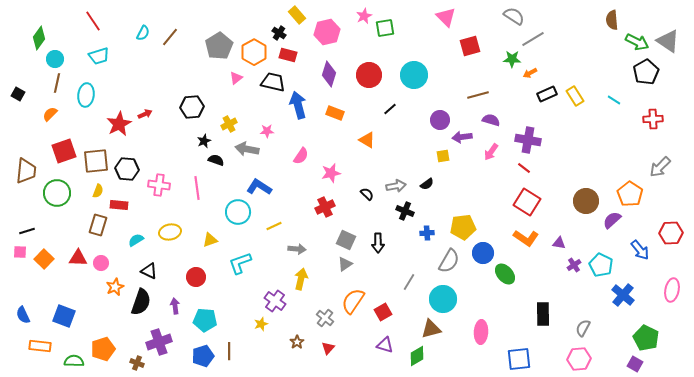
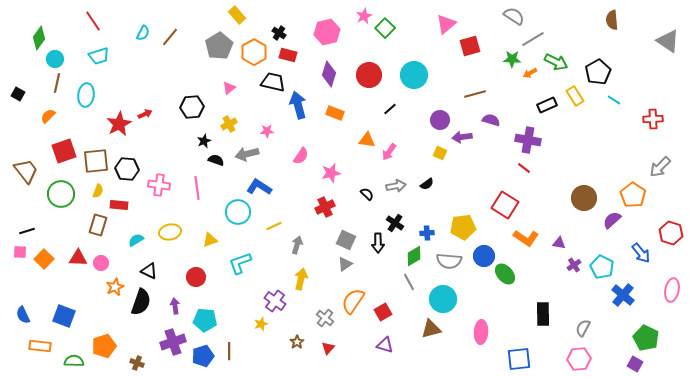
yellow rectangle at (297, 15): moved 60 px left
pink triangle at (446, 17): moved 7 px down; rotated 35 degrees clockwise
green square at (385, 28): rotated 36 degrees counterclockwise
green arrow at (637, 42): moved 81 px left, 20 px down
black pentagon at (646, 72): moved 48 px left
pink triangle at (236, 78): moved 7 px left, 10 px down
black rectangle at (547, 94): moved 11 px down
brown line at (478, 95): moved 3 px left, 1 px up
orange semicircle at (50, 114): moved 2 px left, 2 px down
orange triangle at (367, 140): rotated 24 degrees counterclockwise
gray arrow at (247, 149): moved 5 px down; rotated 25 degrees counterclockwise
pink arrow at (491, 152): moved 102 px left
yellow square at (443, 156): moved 3 px left, 3 px up; rotated 32 degrees clockwise
brown trapezoid at (26, 171): rotated 44 degrees counterclockwise
green circle at (57, 193): moved 4 px right, 1 px down
orange pentagon at (630, 194): moved 3 px right, 1 px down
brown circle at (586, 201): moved 2 px left, 3 px up
red square at (527, 202): moved 22 px left, 3 px down
black cross at (405, 211): moved 10 px left, 12 px down; rotated 12 degrees clockwise
red hexagon at (671, 233): rotated 20 degrees clockwise
gray arrow at (297, 249): moved 4 px up; rotated 78 degrees counterclockwise
blue arrow at (640, 250): moved 1 px right, 3 px down
blue circle at (483, 253): moved 1 px right, 3 px down
gray semicircle at (449, 261): rotated 65 degrees clockwise
cyan pentagon at (601, 265): moved 1 px right, 2 px down
gray line at (409, 282): rotated 60 degrees counterclockwise
purple cross at (159, 342): moved 14 px right
orange pentagon at (103, 349): moved 1 px right, 3 px up
green diamond at (417, 356): moved 3 px left, 100 px up
